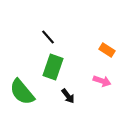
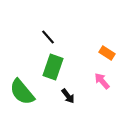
orange rectangle: moved 3 px down
pink arrow: rotated 150 degrees counterclockwise
